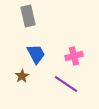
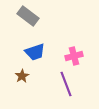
gray rectangle: rotated 40 degrees counterclockwise
blue trapezoid: moved 1 px left, 2 px up; rotated 100 degrees clockwise
purple line: rotated 35 degrees clockwise
